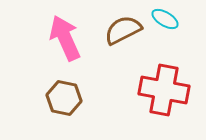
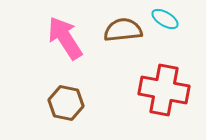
brown semicircle: rotated 21 degrees clockwise
pink arrow: rotated 9 degrees counterclockwise
brown hexagon: moved 2 px right, 5 px down
